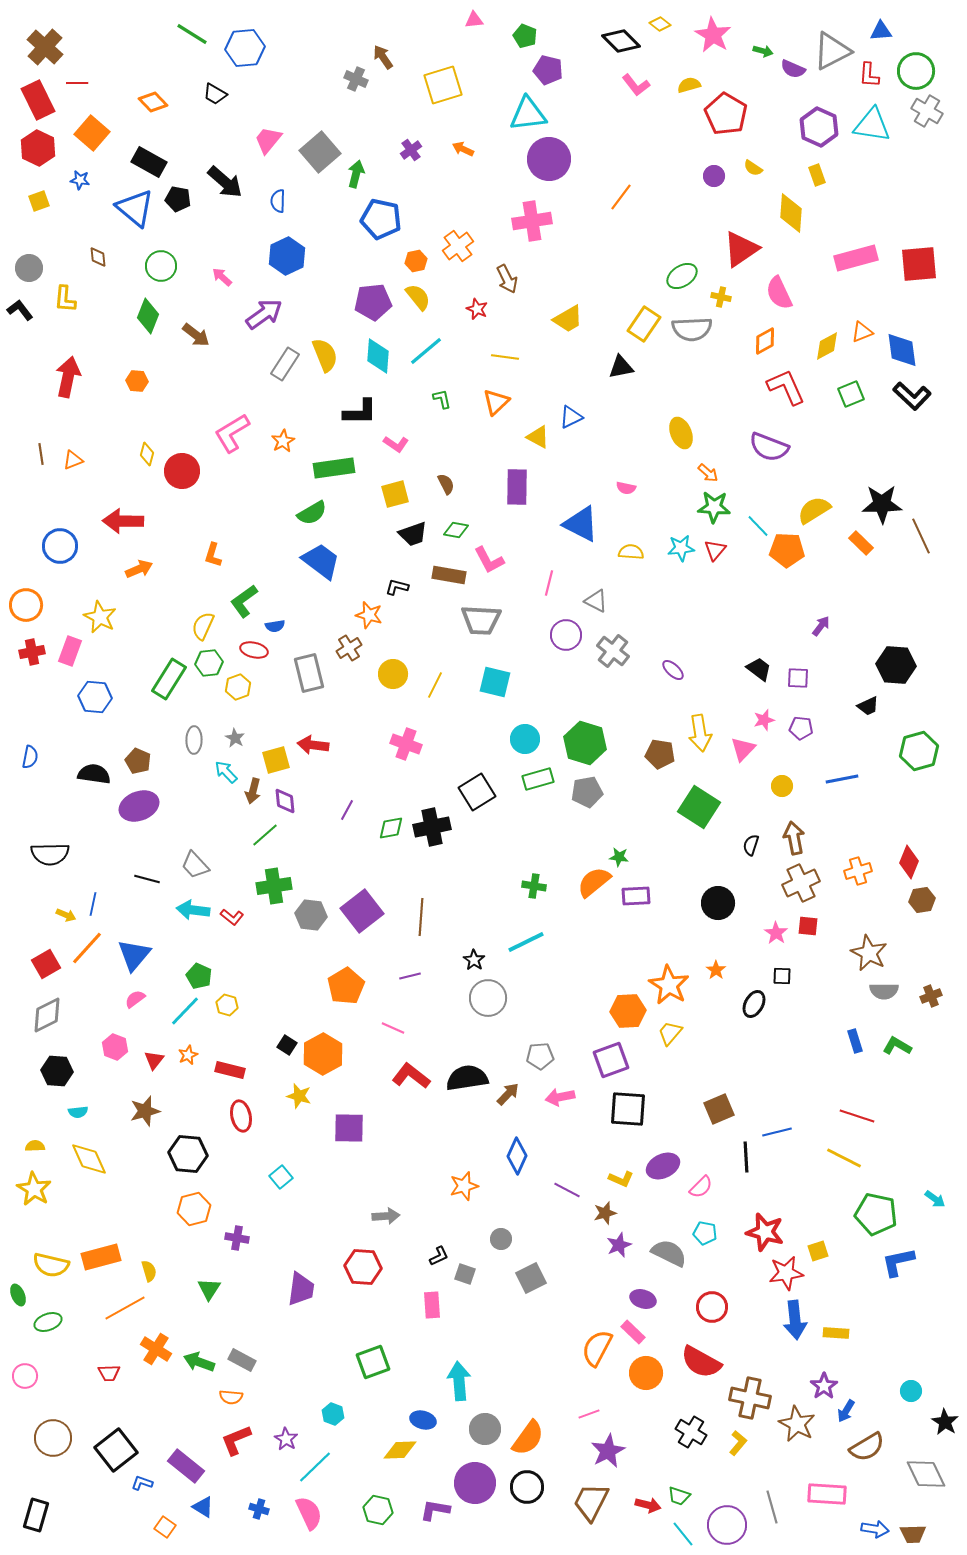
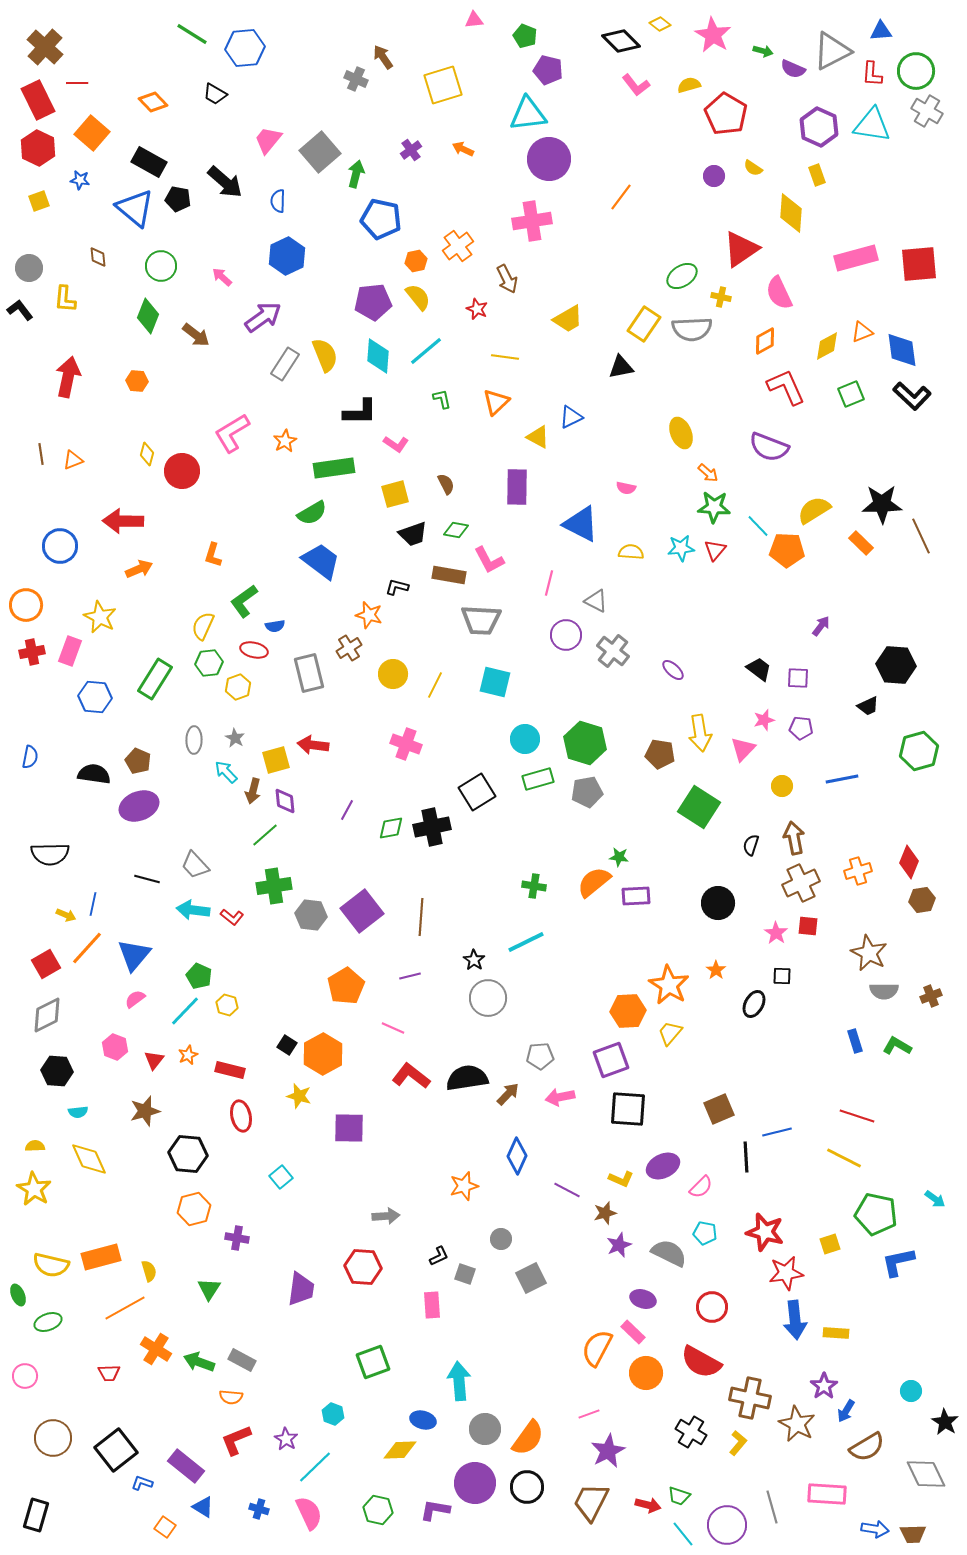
red L-shape at (869, 75): moved 3 px right, 1 px up
purple arrow at (264, 314): moved 1 px left, 3 px down
orange star at (283, 441): moved 2 px right
green rectangle at (169, 679): moved 14 px left
yellow square at (818, 1251): moved 12 px right, 7 px up
